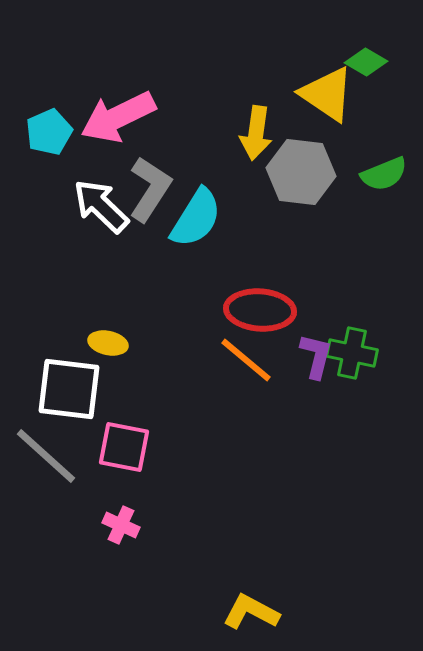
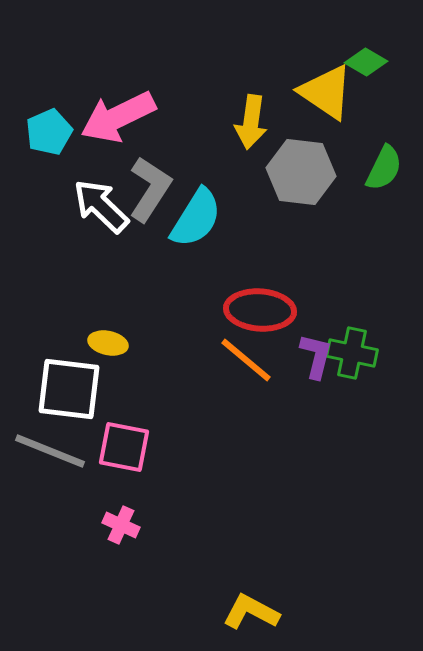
yellow triangle: moved 1 px left, 2 px up
yellow arrow: moved 5 px left, 11 px up
green semicircle: moved 6 px up; rotated 42 degrees counterclockwise
gray line: moved 4 px right, 5 px up; rotated 20 degrees counterclockwise
